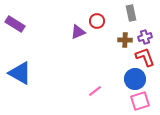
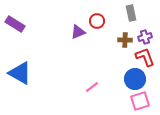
pink line: moved 3 px left, 4 px up
